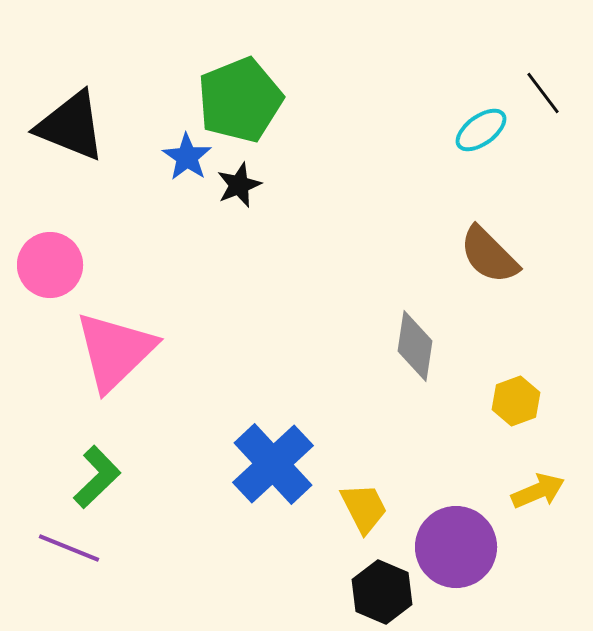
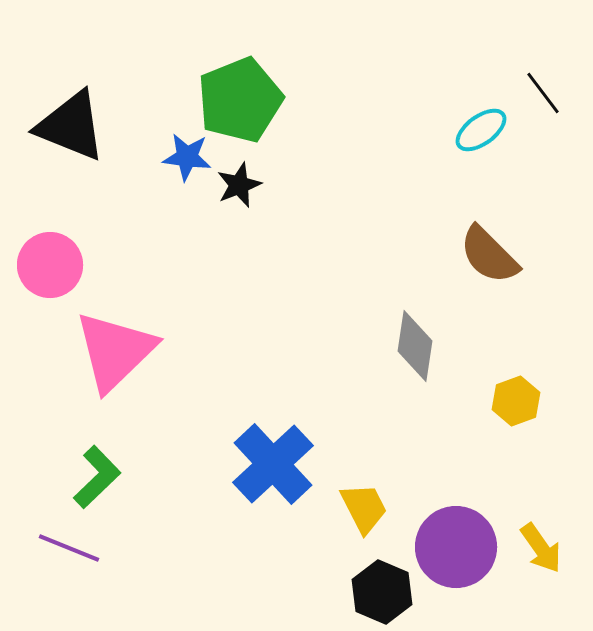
blue star: rotated 27 degrees counterclockwise
yellow arrow: moved 3 px right, 57 px down; rotated 78 degrees clockwise
